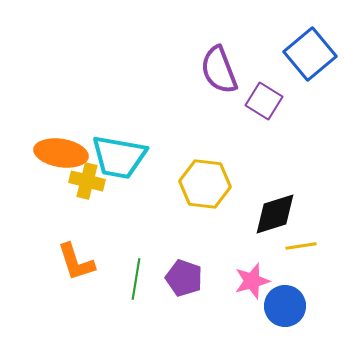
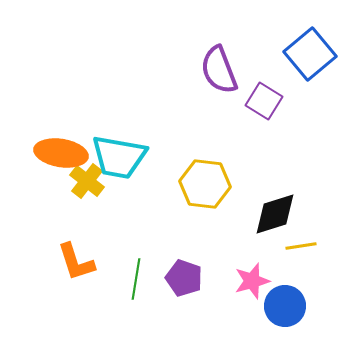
yellow cross: rotated 24 degrees clockwise
